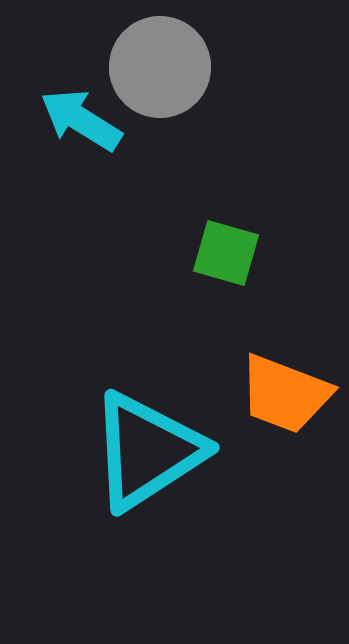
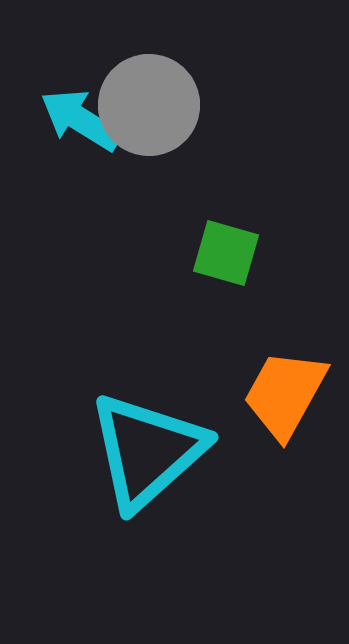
gray circle: moved 11 px left, 38 px down
orange trapezoid: rotated 98 degrees clockwise
cyan triangle: rotated 9 degrees counterclockwise
